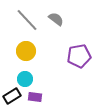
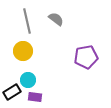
gray line: moved 1 px down; rotated 30 degrees clockwise
yellow circle: moved 3 px left
purple pentagon: moved 7 px right, 1 px down
cyan circle: moved 3 px right, 1 px down
black rectangle: moved 4 px up
